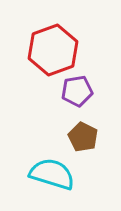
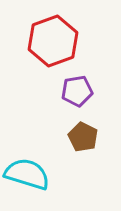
red hexagon: moved 9 px up
cyan semicircle: moved 25 px left
